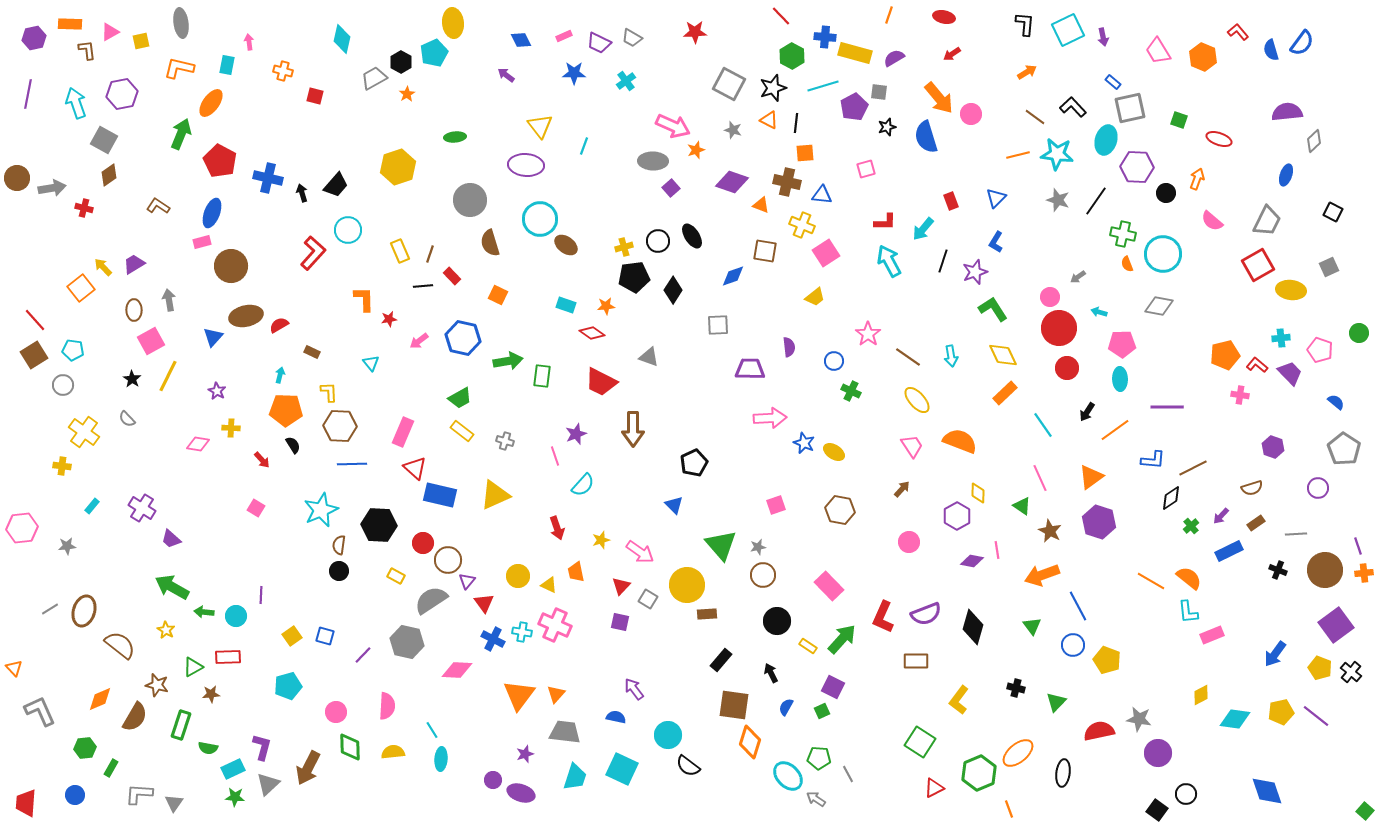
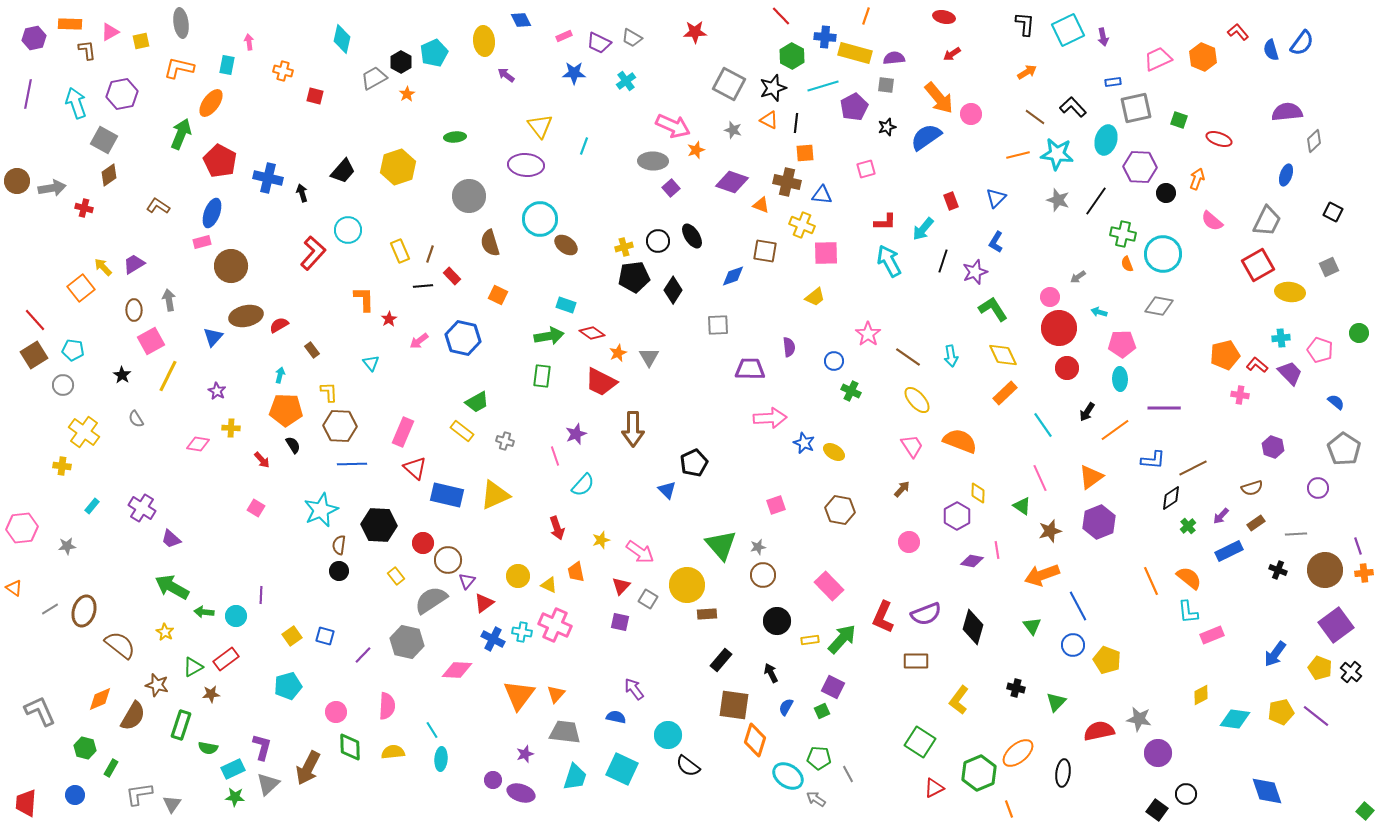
orange line at (889, 15): moved 23 px left, 1 px down
yellow ellipse at (453, 23): moved 31 px right, 18 px down
blue diamond at (521, 40): moved 20 px up
pink trapezoid at (1158, 51): moved 8 px down; rotated 96 degrees clockwise
purple semicircle at (894, 58): rotated 25 degrees clockwise
blue rectangle at (1113, 82): rotated 49 degrees counterclockwise
gray square at (879, 92): moved 7 px right, 7 px up
gray square at (1130, 108): moved 6 px right
blue semicircle at (926, 137): rotated 72 degrees clockwise
purple hexagon at (1137, 167): moved 3 px right
brown circle at (17, 178): moved 3 px down
black trapezoid at (336, 185): moved 7 px right, 14 px up
gray circle at (470, 200): moved 1 px left, 4 px up
pink square at (826, 253): rotated 32 degrees clockwise
yellow ellipse at (1291, 290): moved 1 px left, 2 px down
orange star at (606, 306): moved 12 px right, 47 px down; rotated 18 degrees counterclockwise
red star at (389, 319): rotated 21 degrees counterclockwise
brown rectangle at (312, 352): moved 2 px up; rotated 28 degrees clockwise
gray triangle at (649, 357): rotated 40 degrees clockwise
green arrow at (508, 361): moved 41 px right, 25 px up
black star at (132, 379): moved 10 px left, 4 px up
green trapezoid at (460, 398): moved 17 px right, 4 px down
purple line at (1167, 407): moved 3 px left, 1 px down
gray semicircle at (127, 419): moved 9 px right; rotated 12 degrees clockwise
blue rectangle at (440, 495): moved 7 px right
blue triangle at (674, 505): moved 7 px left, 15 px up
purple hexagon at (1099, 522): rotated 20 degrees clockwise
green cross at (1191, 526): moved 3 px left
brown star at (1050, 531): rotated 30 degrees clockwise
yellow rectangle at (396, 576): rotated 24 degrees clockwise
orange line at (1151, 581): rotated 36 degrees clockwise
red triangle at (484, 603): rotated 30 degrees clockwise
yellow star at (166, 630): moved 1 px left, 2 px down
yellow rectangle at (808, 646): moved 2 px right, 6 px up; rotated 42 degrees counterclockwise
red rectangle at (228, 657): moved 2 px left, 2 px down; rotated 35 degrees counterclockwise
orange triangle at (14, 668): moved 80 px up; rotated 12 degrees counterclockwise
brown semicircle at (135, 717): moved 2 px left, 1 px up
orange diamond at (750, 742): moved 5 px right, 2 px up
green hexagon at (85, 748): rotated 20 degrees clockwise
cyan ellipse at (788, 776): rotated 12 degrees counterclockwise
gray L-shape at (139, 794): rotated 12 degrees counterclockwise
gray triangle at (174, 803): moved 2 px left, 1 px down
